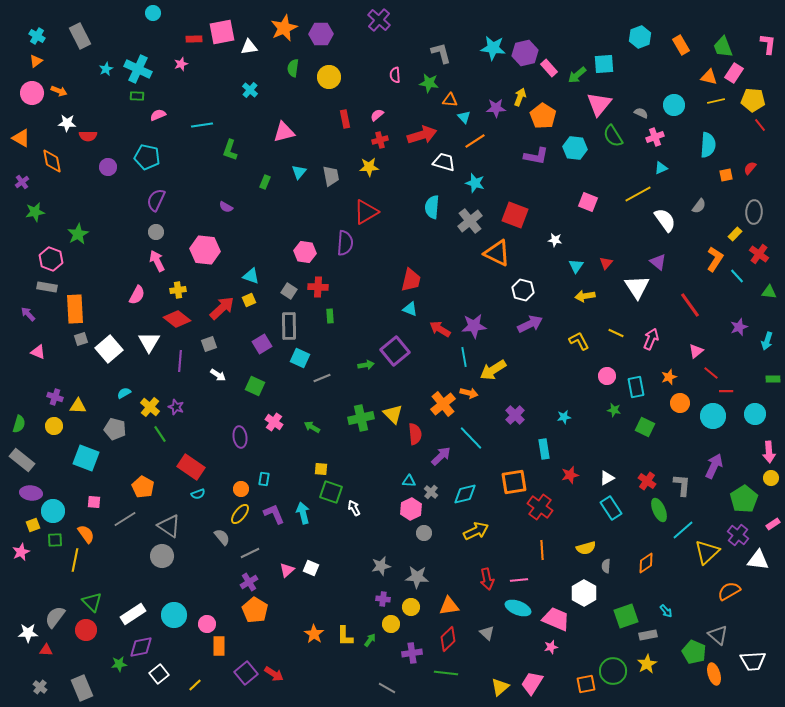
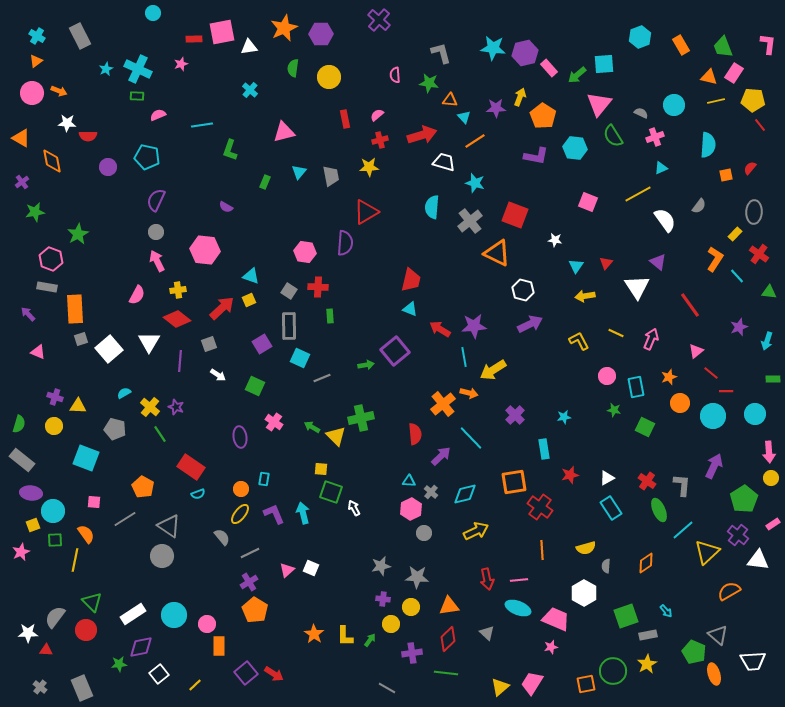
yellow triangle at (393, 414): moved 57 px left, 22 px down
